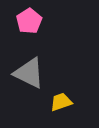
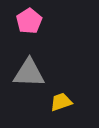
gray triangle: rotated 24 degrees counterclockwise
